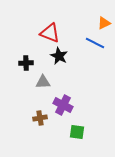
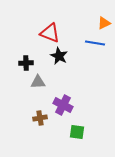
blue line: rotated 18 degrees counterclockwise
gray triangle: moved 5 px left
